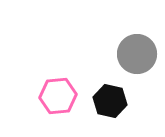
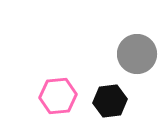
black hexagon: rotated 20 degrees counterclockwise
